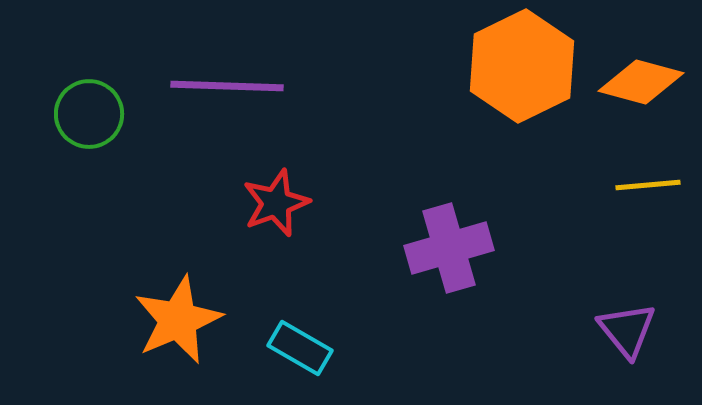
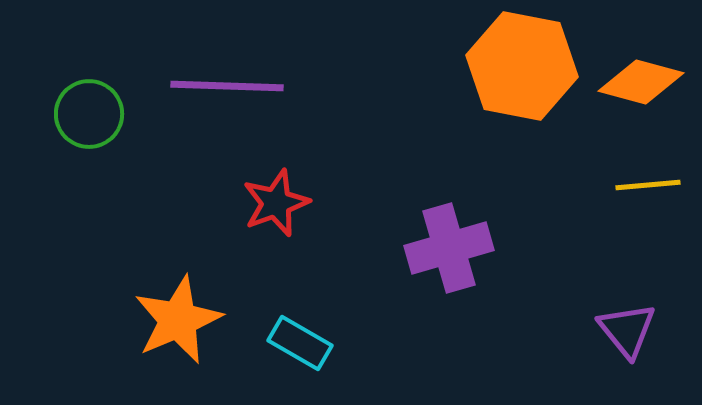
orange hexagon: rotated 23 degrees counterclockwise
cyan rectangle: moved 5 px up
